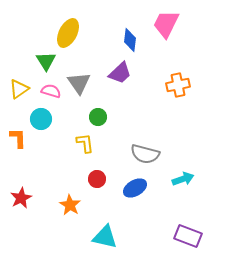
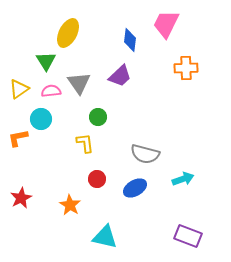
purple trapezoid: moved 3 px down
orange cross: moved 8 px right, 17 px up; rotated 10 degrees clockwise
pink semicircle: rotated 24 degrees counterclockwise
orange L-shape: rotated 100 degrees counterclockwise
